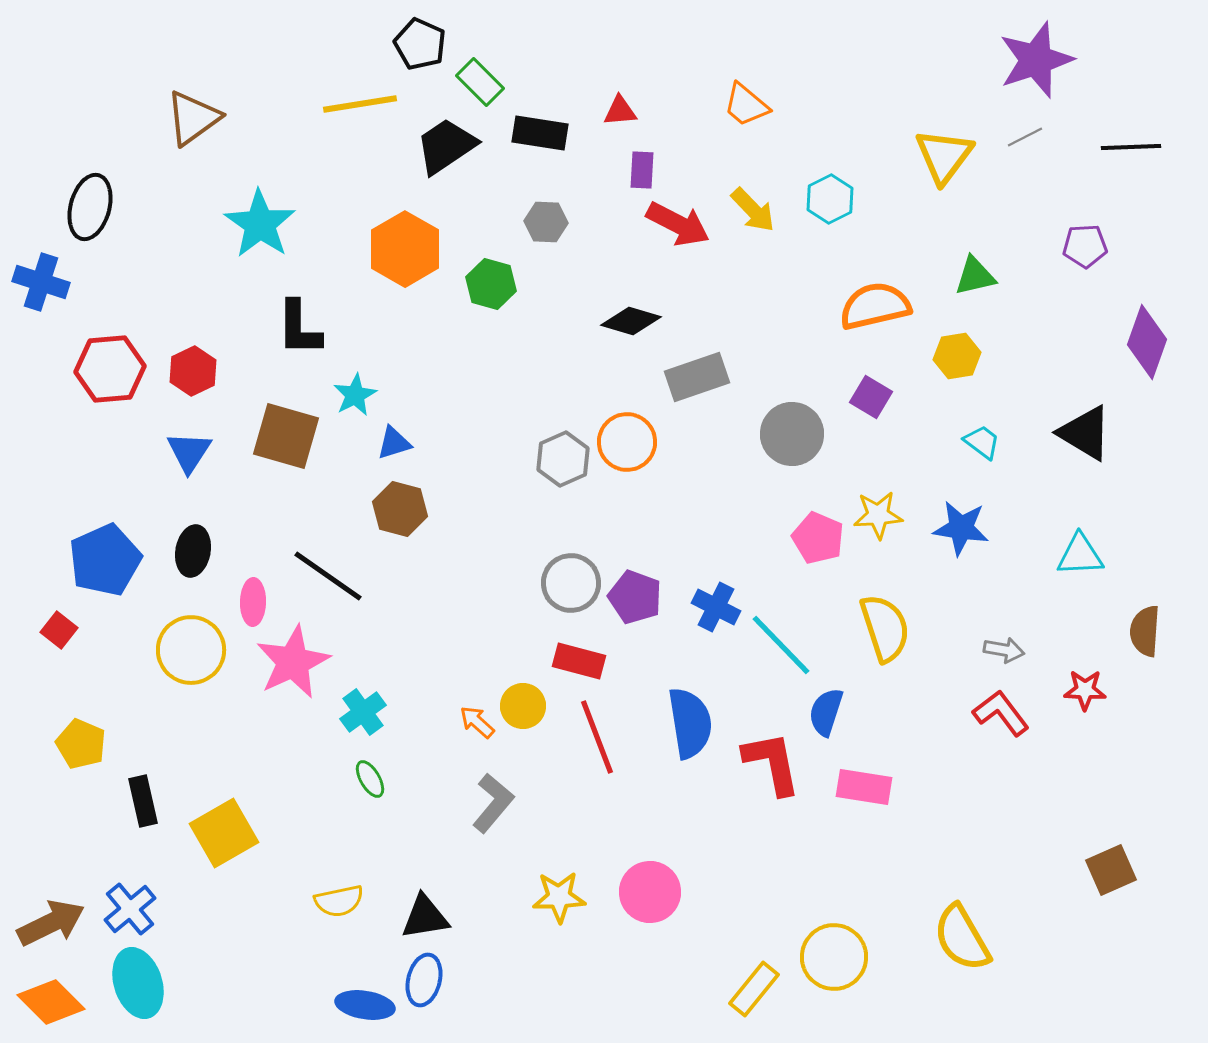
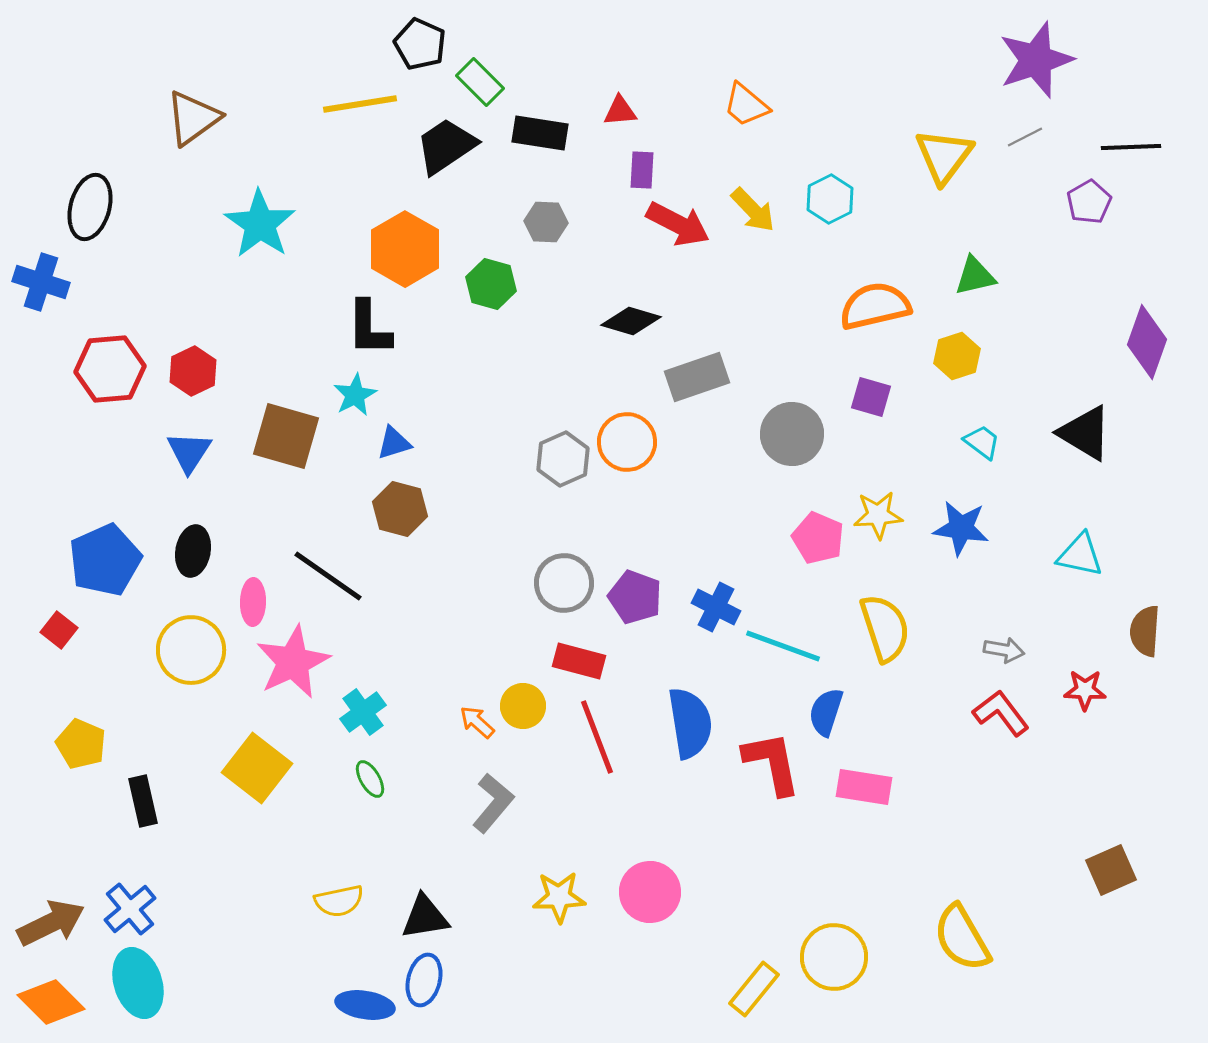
purple pentagon at (1085, 246): moved 4 px right, 44 px up; rotated 27 degrees counterclockwise
black L-shape at (299, 328): moved 70 px right
yellow hexagon at (957, 356): rotated 9 degrees counterclockwise
purple square at (871, 397): rotated 15 degrees counterclockwise
cyan triangle at (1080, 555): rotated 15 degrees clockwise
gray circle at (571, 583): moved 7 px left
cyan line at (781, 645): moved 2 px right, 1 px down; rotated 26 degrees counterclockwise
yellow square at (224, 833): moved 33 px right, 65 px up; rotated 22 degrees counterclockwise
